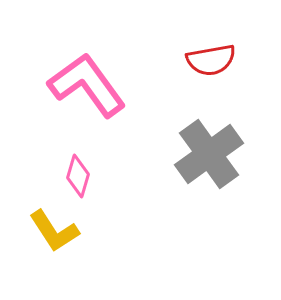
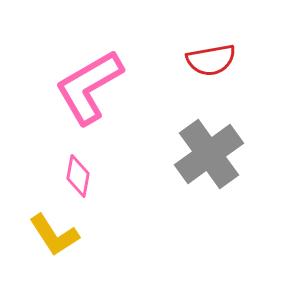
pink L-shape: moved 2 px right, 2 px down; rotated 84 degrees counterclockwise
pink diamond: rotated 6 degrees counterclockwise
yellow L-shape: moved 4 px down
